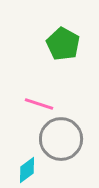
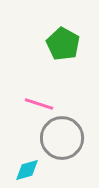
gray circle: moved 1 px right, 1 px up
cyan diamond: rotated 20 degrees clockwise
